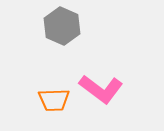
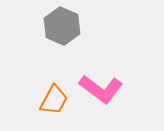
orange trapezoid: rotated 60 degrees counterclockwise
